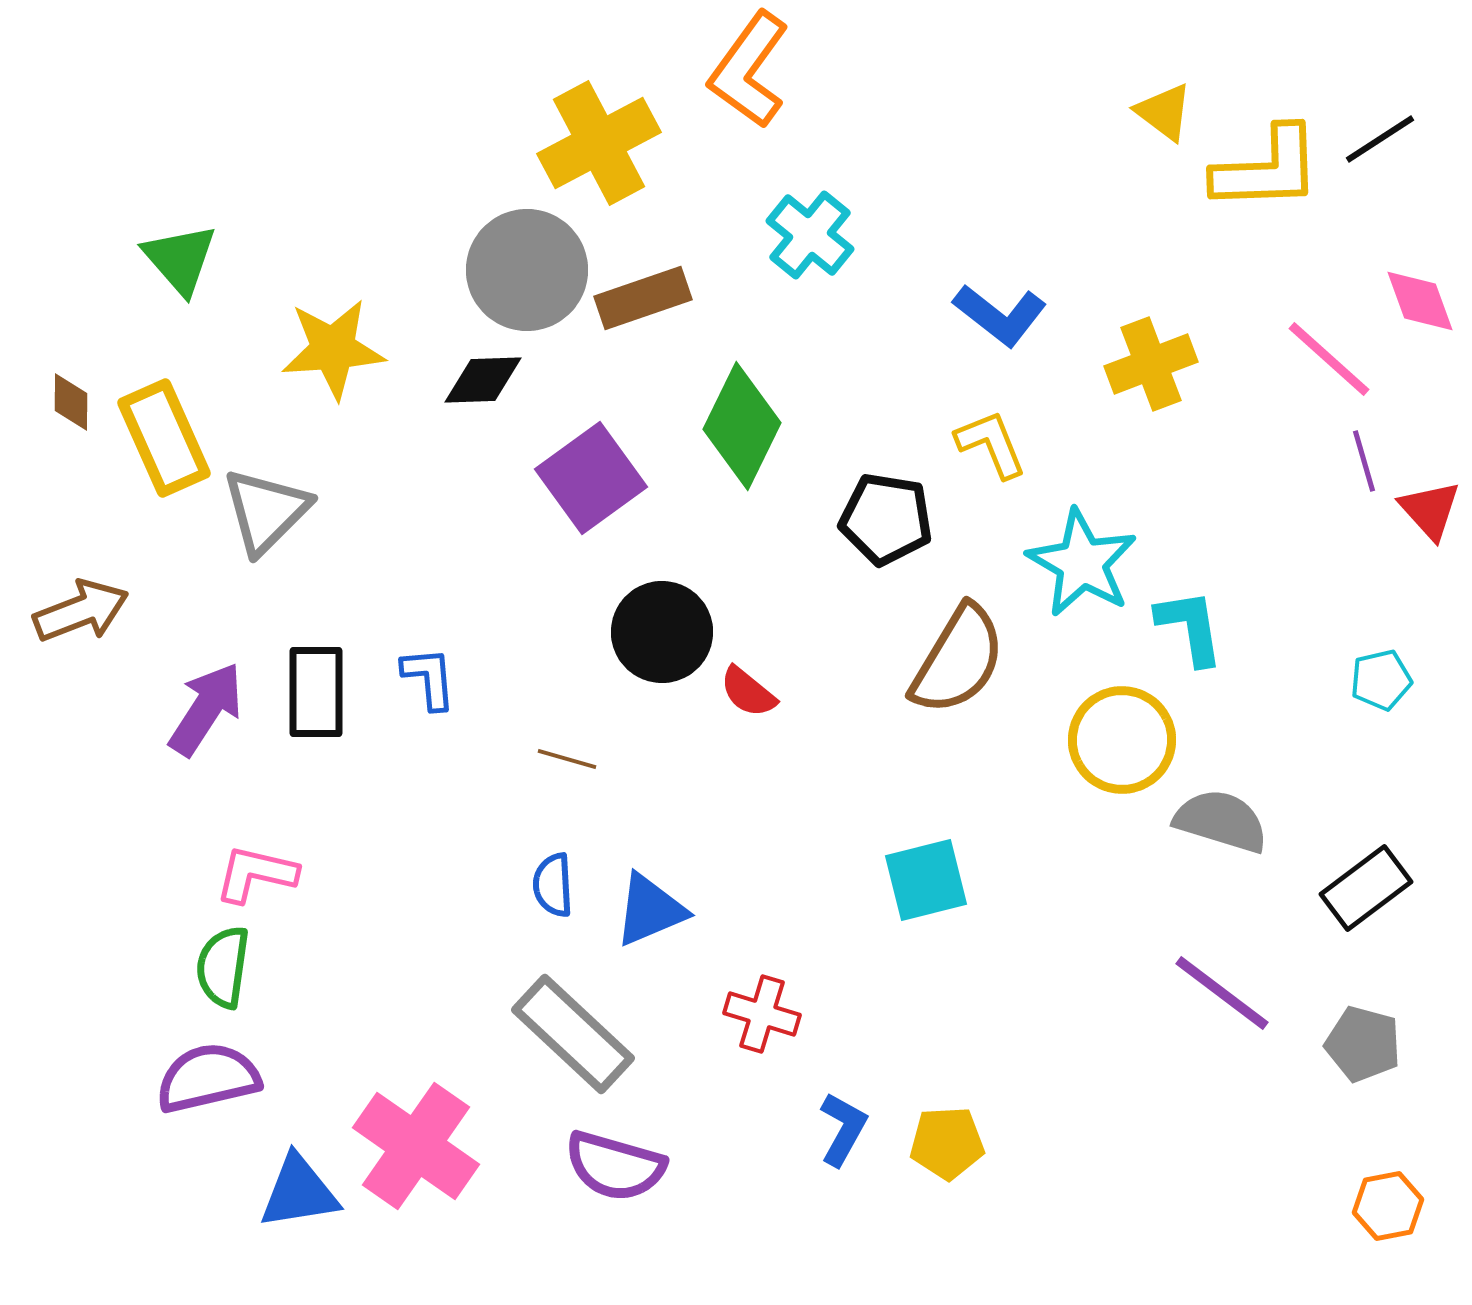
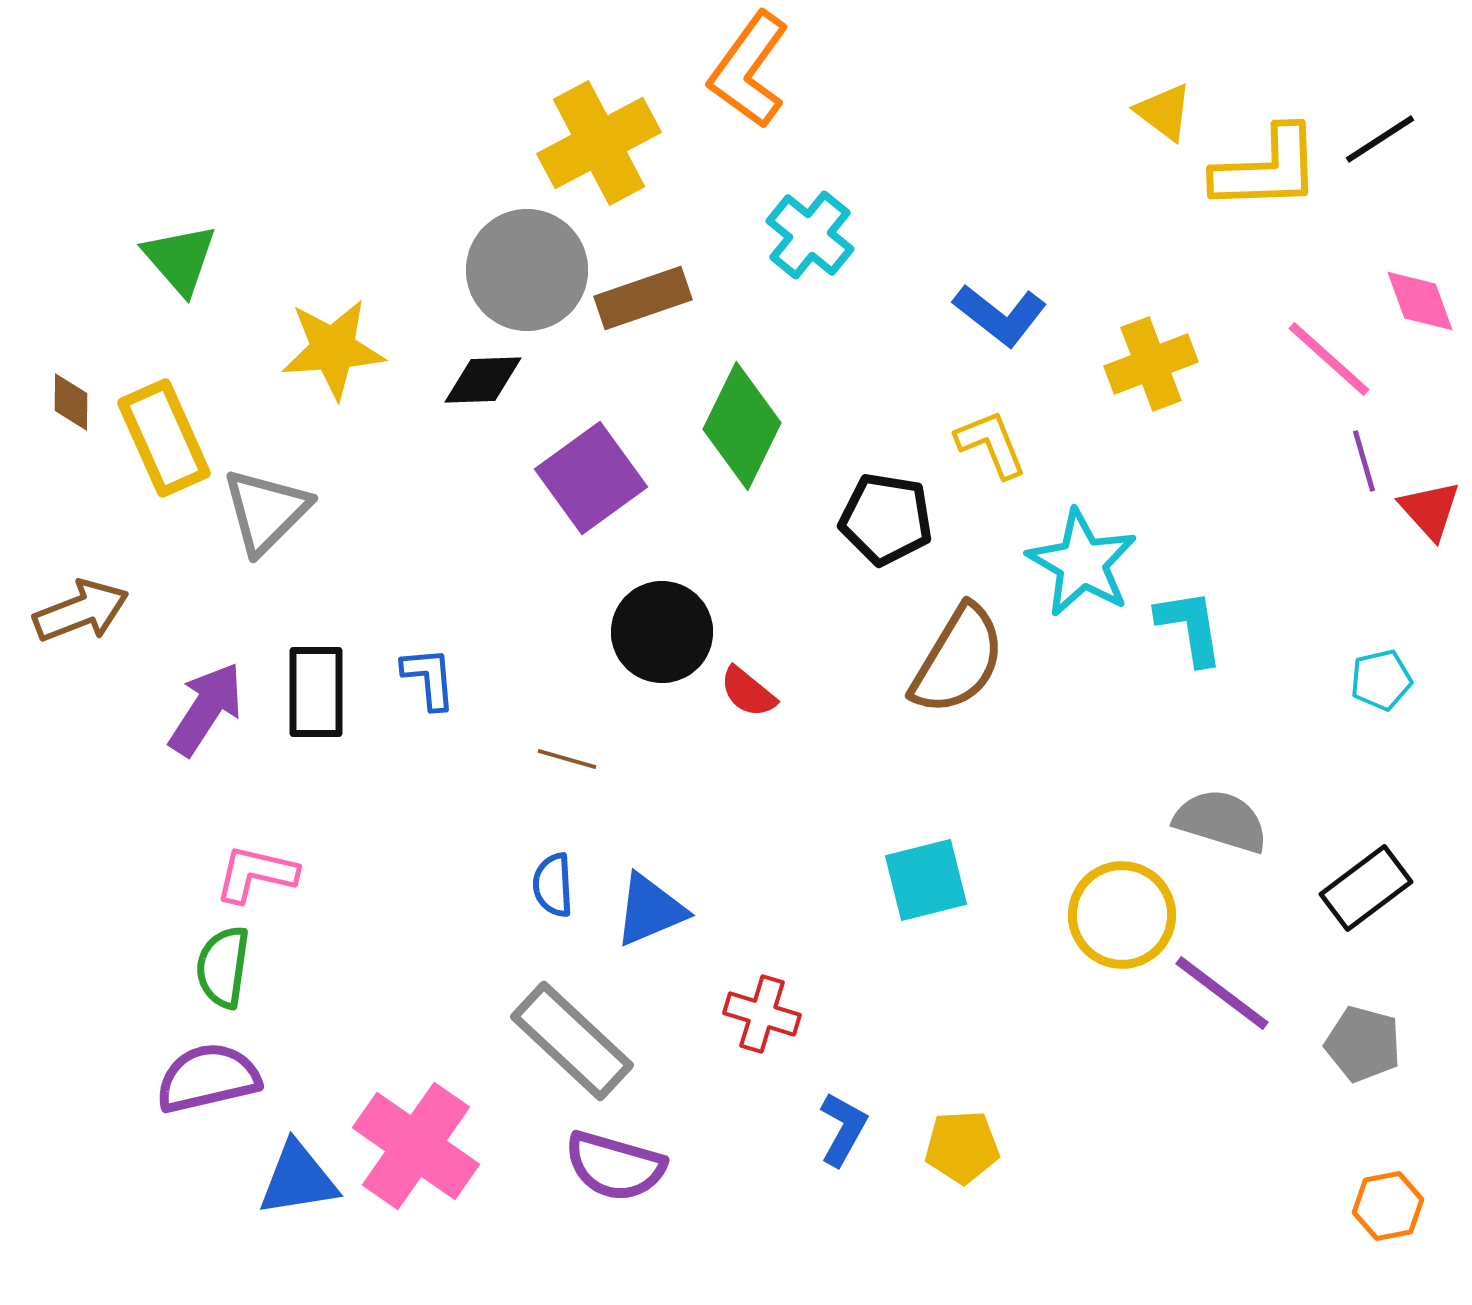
yellow circle at (1122, 740): moved 175 px down
gray rectangle at (573, 1034): moved 1 px left, 7 px down
yellow pentagon at (947, 1143): moved 15 px right, 4 px down
blue triangle at (299, 1192): moved 1 px left, 13 px up
